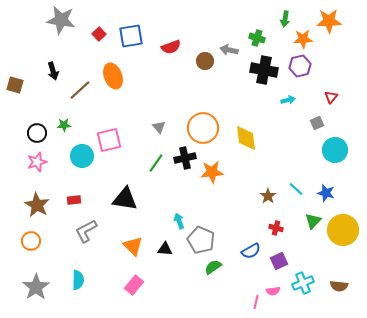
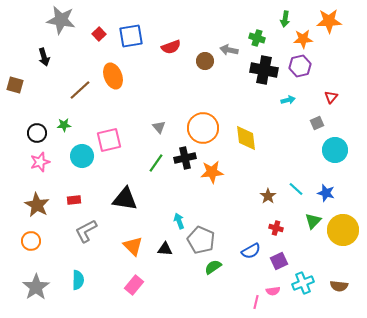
black arrow at (53, 71): moved 9 px left, 14 px up
pink star at (37, 162): moved 3 px right
